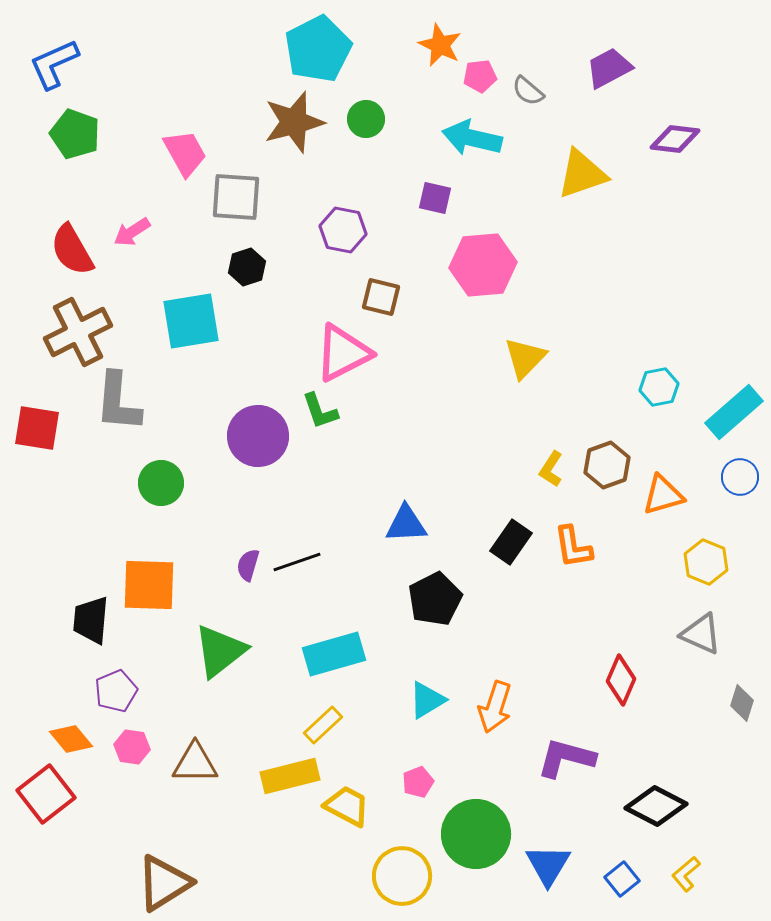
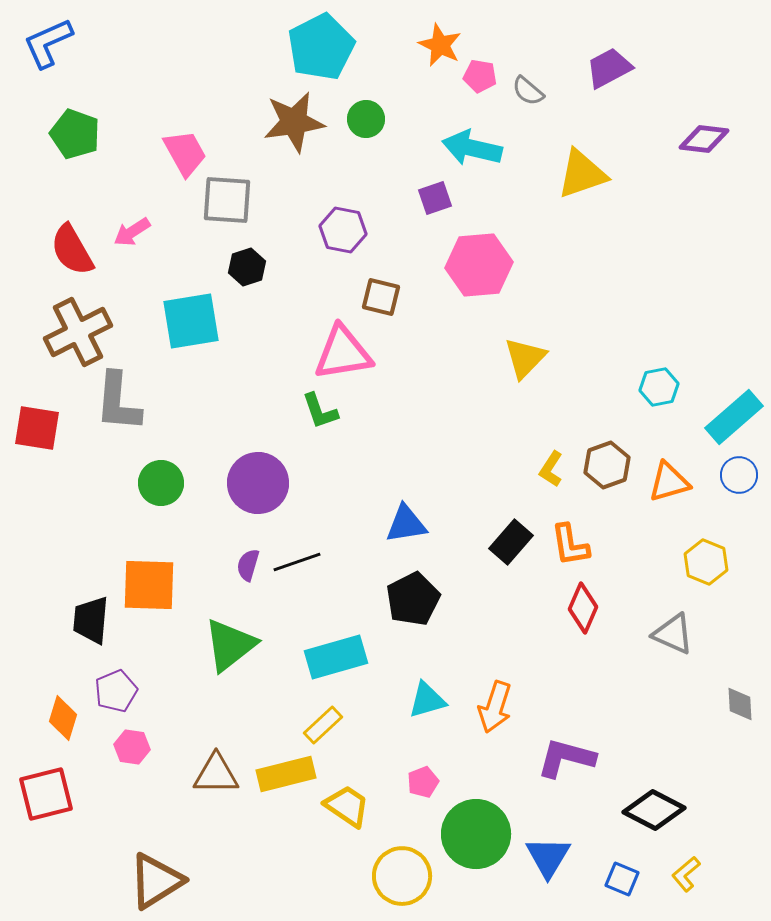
cyan pentagon at (318, 49): moved 3 px right, 2 px up
blue L-shape at (54, 64): moved 6 px left, 21 px up
pink pentagon at (480, 76): rotated 16 degrees clockwise
brown star at (294, 122): rotated 6 degrees clockwise
cyan arrow at (472, 138): moved 10 px down
purple diamond at (675, 139): moved 29 px right
gray square at (236, 197): moved 9 px left, 3 px down
purple square at (435, 198): rotated 32 degrees counterclockwise
pink hexagon at (483, 265): moved 4 px left
pink triangle at (343, 353): rotated 18 degrees clockwise
cyan rectangle at (734, 412): moved 5 px down
purple circle at (258, 436): moved 47 px down
blue circle at (740, 477): moved 1 px left, 2 px up
orange triangle at (663, 495): moved 6 px right, 13 px up
blue triangle at (406, 524): rotated 6 degrees counterclockwise
black rectangle at (511, 542): rotated 6 degrees clockwise
orange L-shape at (573, 547): moved 3 px left, 2 px up
black pentagon at (435, 599): moved 22 px left
gray triangle at (701, 634): moved 28 px left
green triangle at (220, 651): moved 10 px right, 6 px up
cyan rectangle at (334, 654): moved 2 px right, 3 px down
red diamond at (621, 680): moved 38 px left, 72 px up
cyan triangle at (427, 700): rotated 15 degrees clockwise
gray diamond at (742, 703): moved 2 px left, 1 px down; rotated 21 degrees counterclockwise
orange diamond at (71, 739): moved 8 px left, 21 px up; rotated 57 degrees clockwise
brown triangle at (195, 763): moved 21 px right, 11 px down
yellow rectangle at (290, 776): moved 4 px left, 2 px up
pink pentagon at (418, 782): moved 5 px right
red square at (46, 794): rotated 24 degrees clockwise
yellow trapezoid at (347, 806): rotated 6 degrees clockwise
black diamond at (656, 806): moved 2 px left, 4 px down
blue triangle at (548, 865): moved 8 px up
blue square at (622, 879): rotated 28 degrees counterclockwise
brown triangle at (164, 883): moved 8 px left, 2 px up
